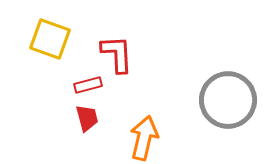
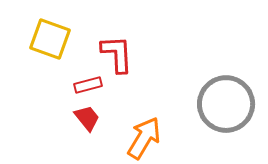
gray circle: moved 2 px left, 4 px down
red trapezoid: rotated 24 degrees counterclockwise
orange arrow: rotated 18 degrees clockwise
